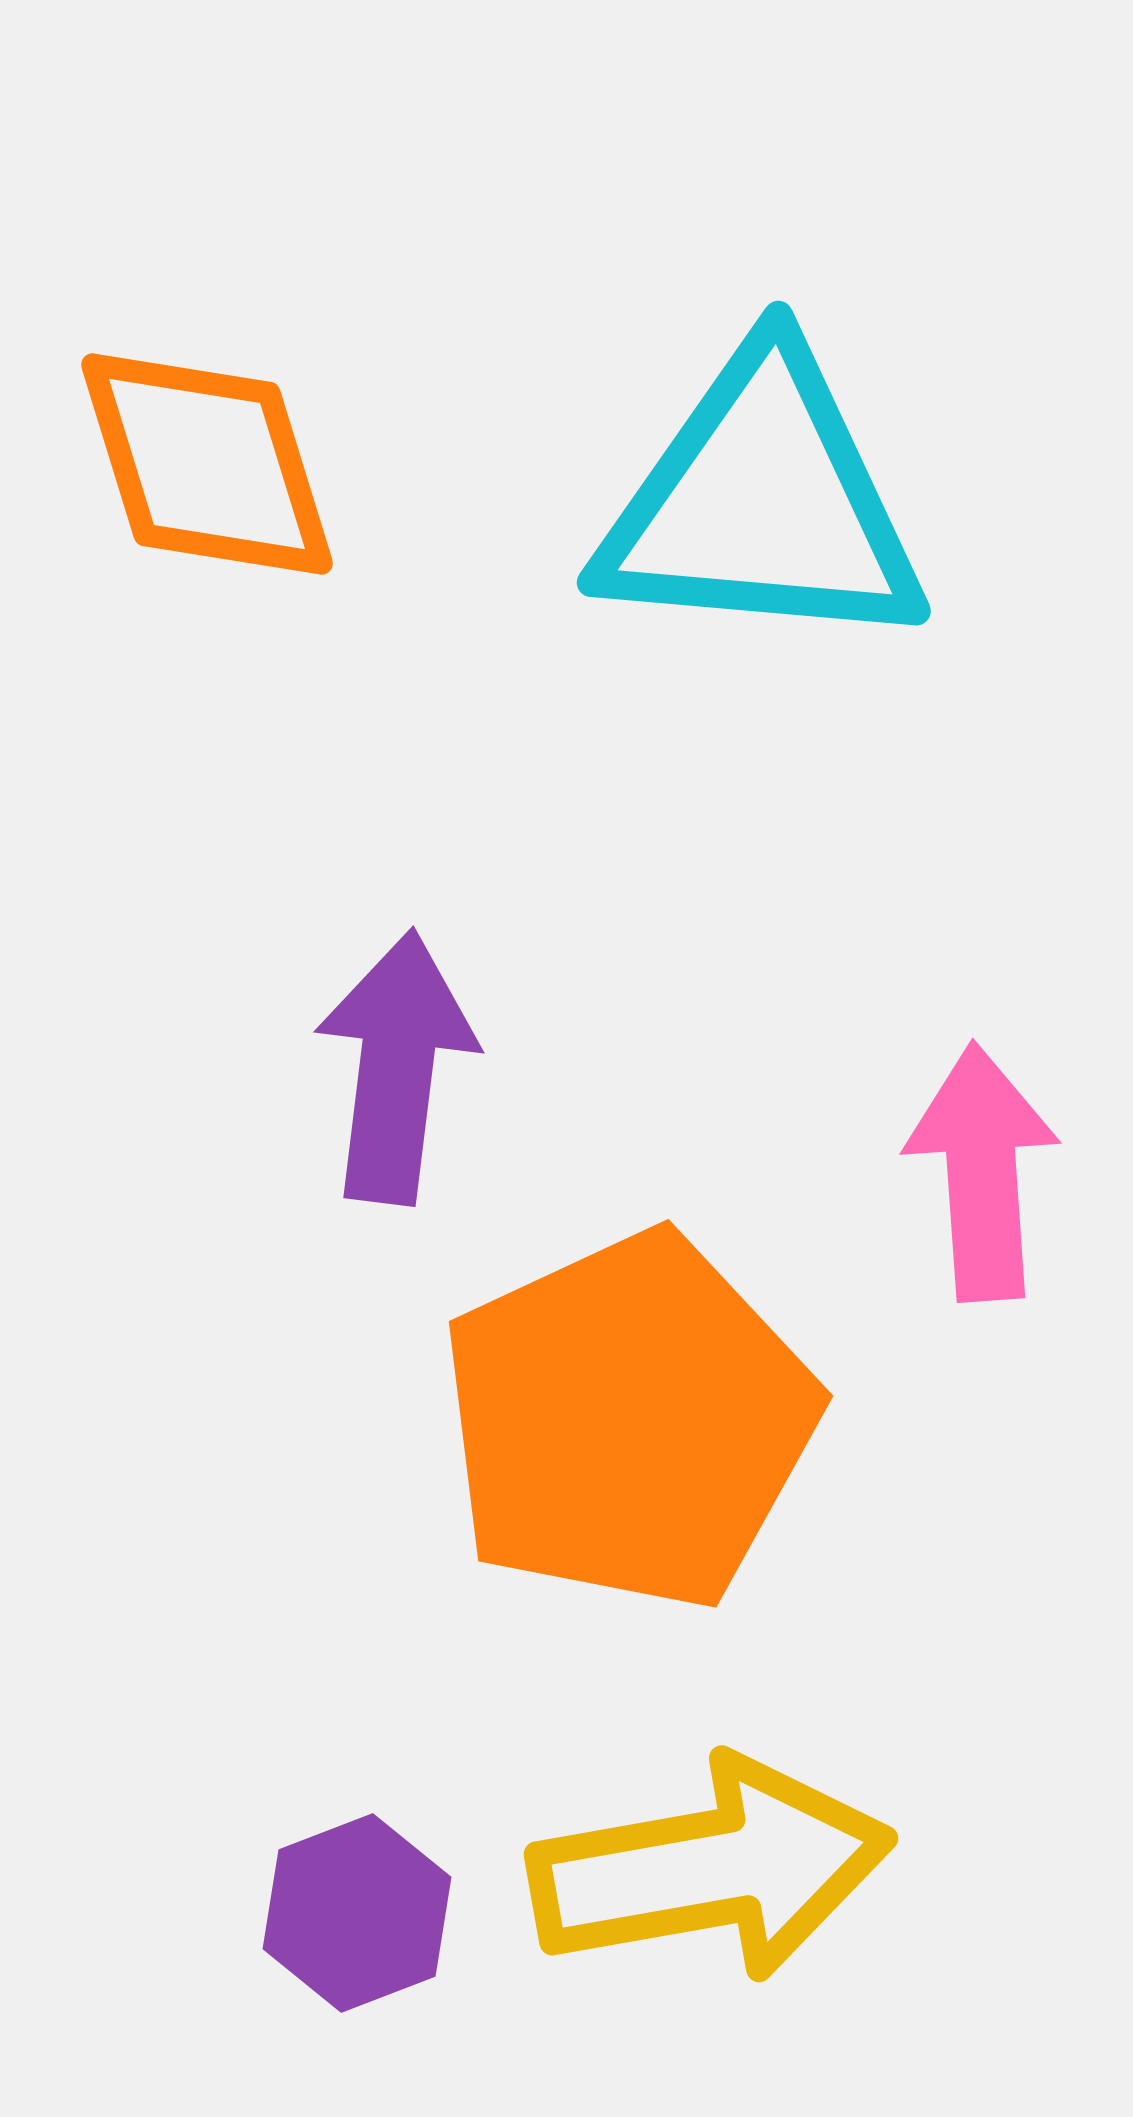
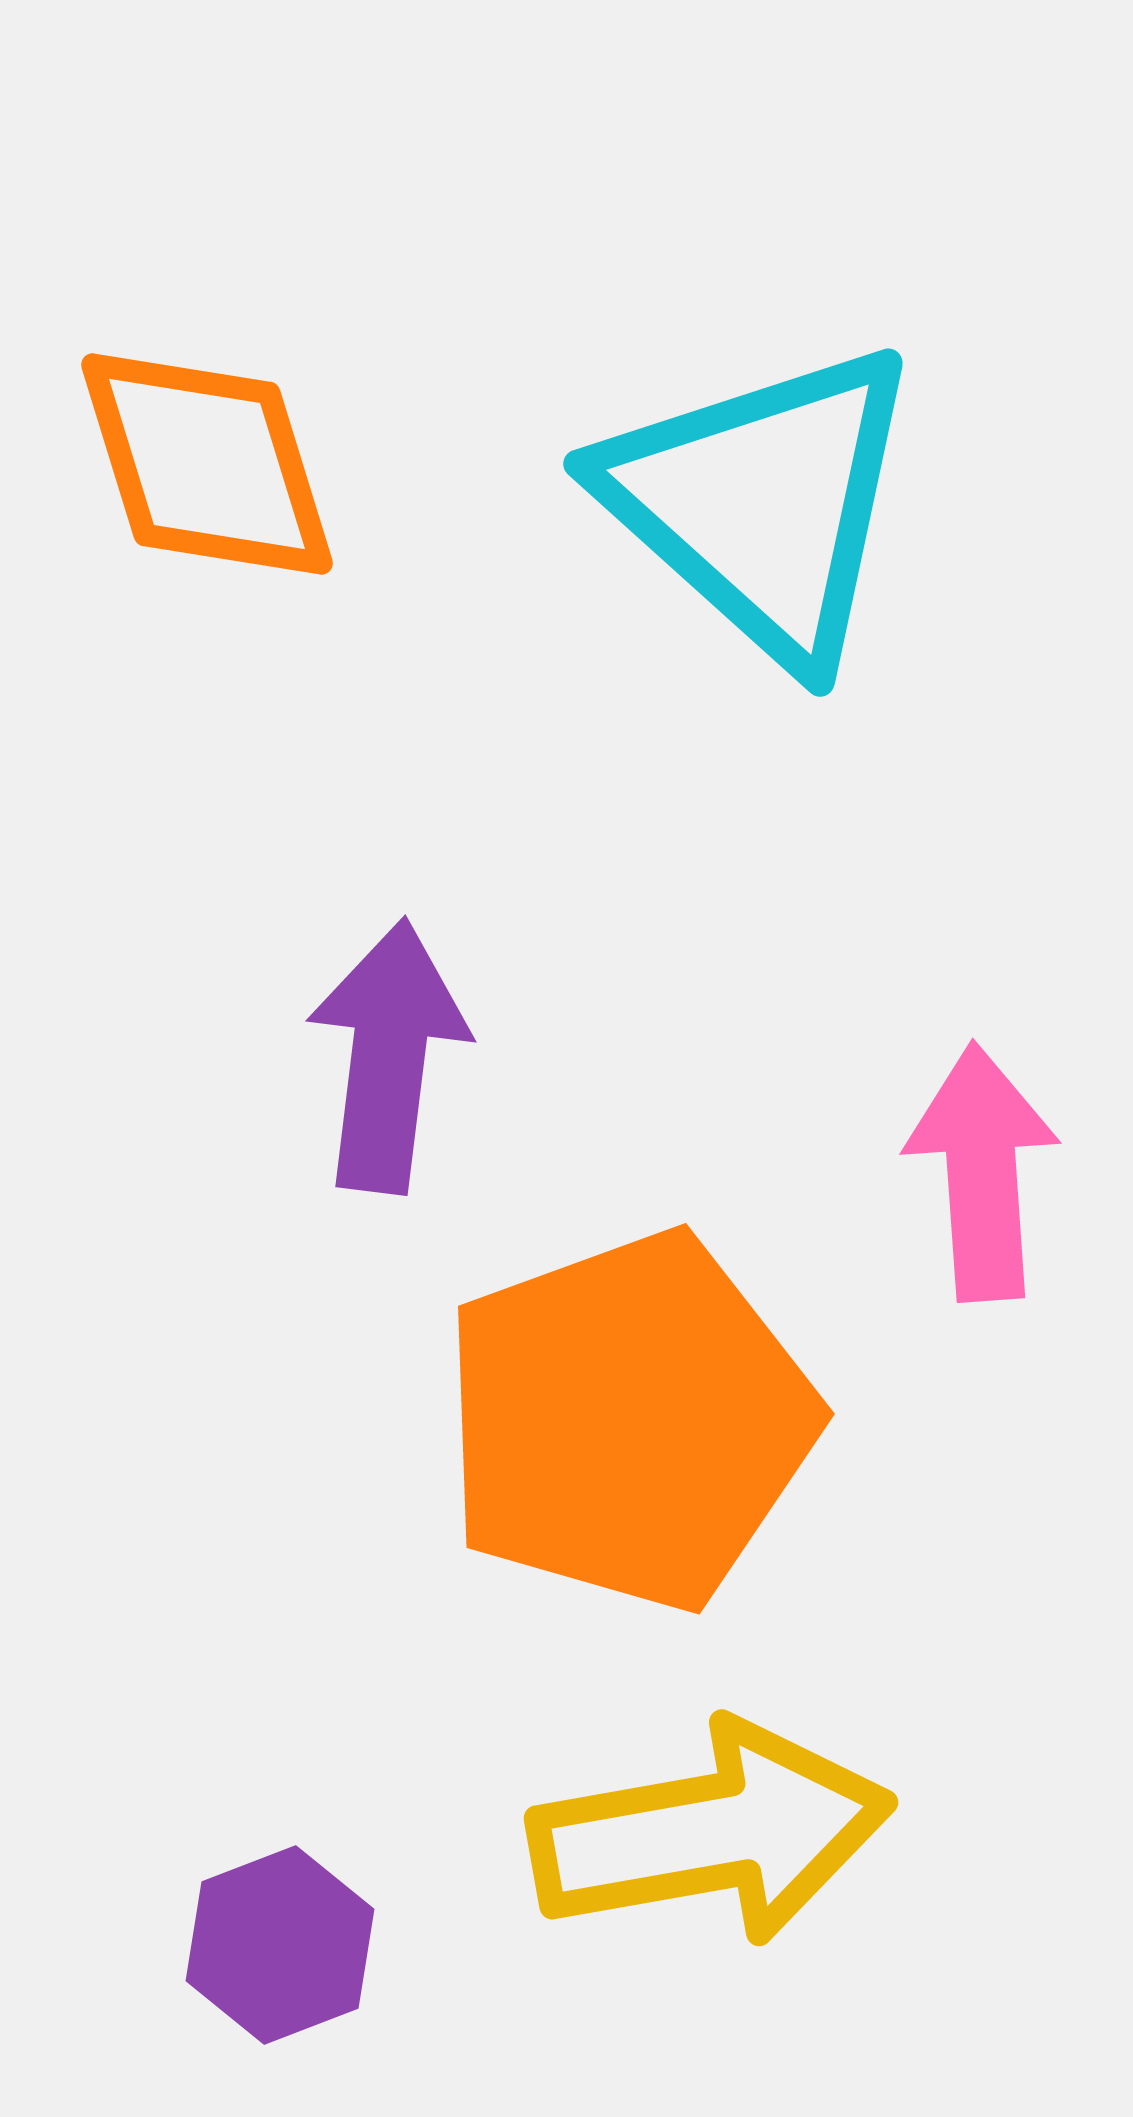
cyan triangle: rotated 37 degrees clockwise
purple arrow: moved 8 px left, 11 px up
orange pentagon: rotated 5 degrees clockwise
yellow arrow: moved 36 px up
purple hexagon: moved 77 px left, 32 px down
